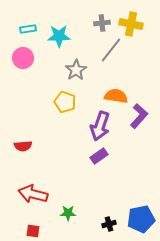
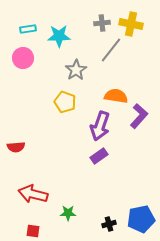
red semicircle: moved 7 px left, 1 px down
